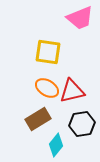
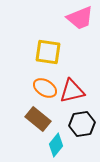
orange ellipse: moved 2 px left
brown rectangle: rotated 70 degrees clockwise
